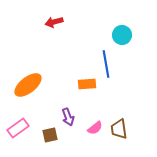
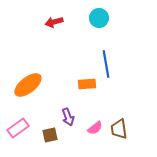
cyan circle: moved 23 px left, 17 px up
